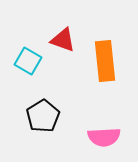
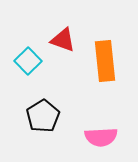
cyan square: rotated 16 degrees clockwise
pink semicircle: moved 3 px left
